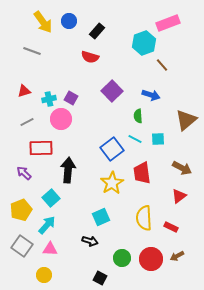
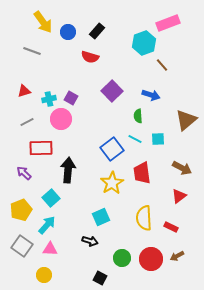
blue circle at (69, 21): moved 1 px left, 11 px down
